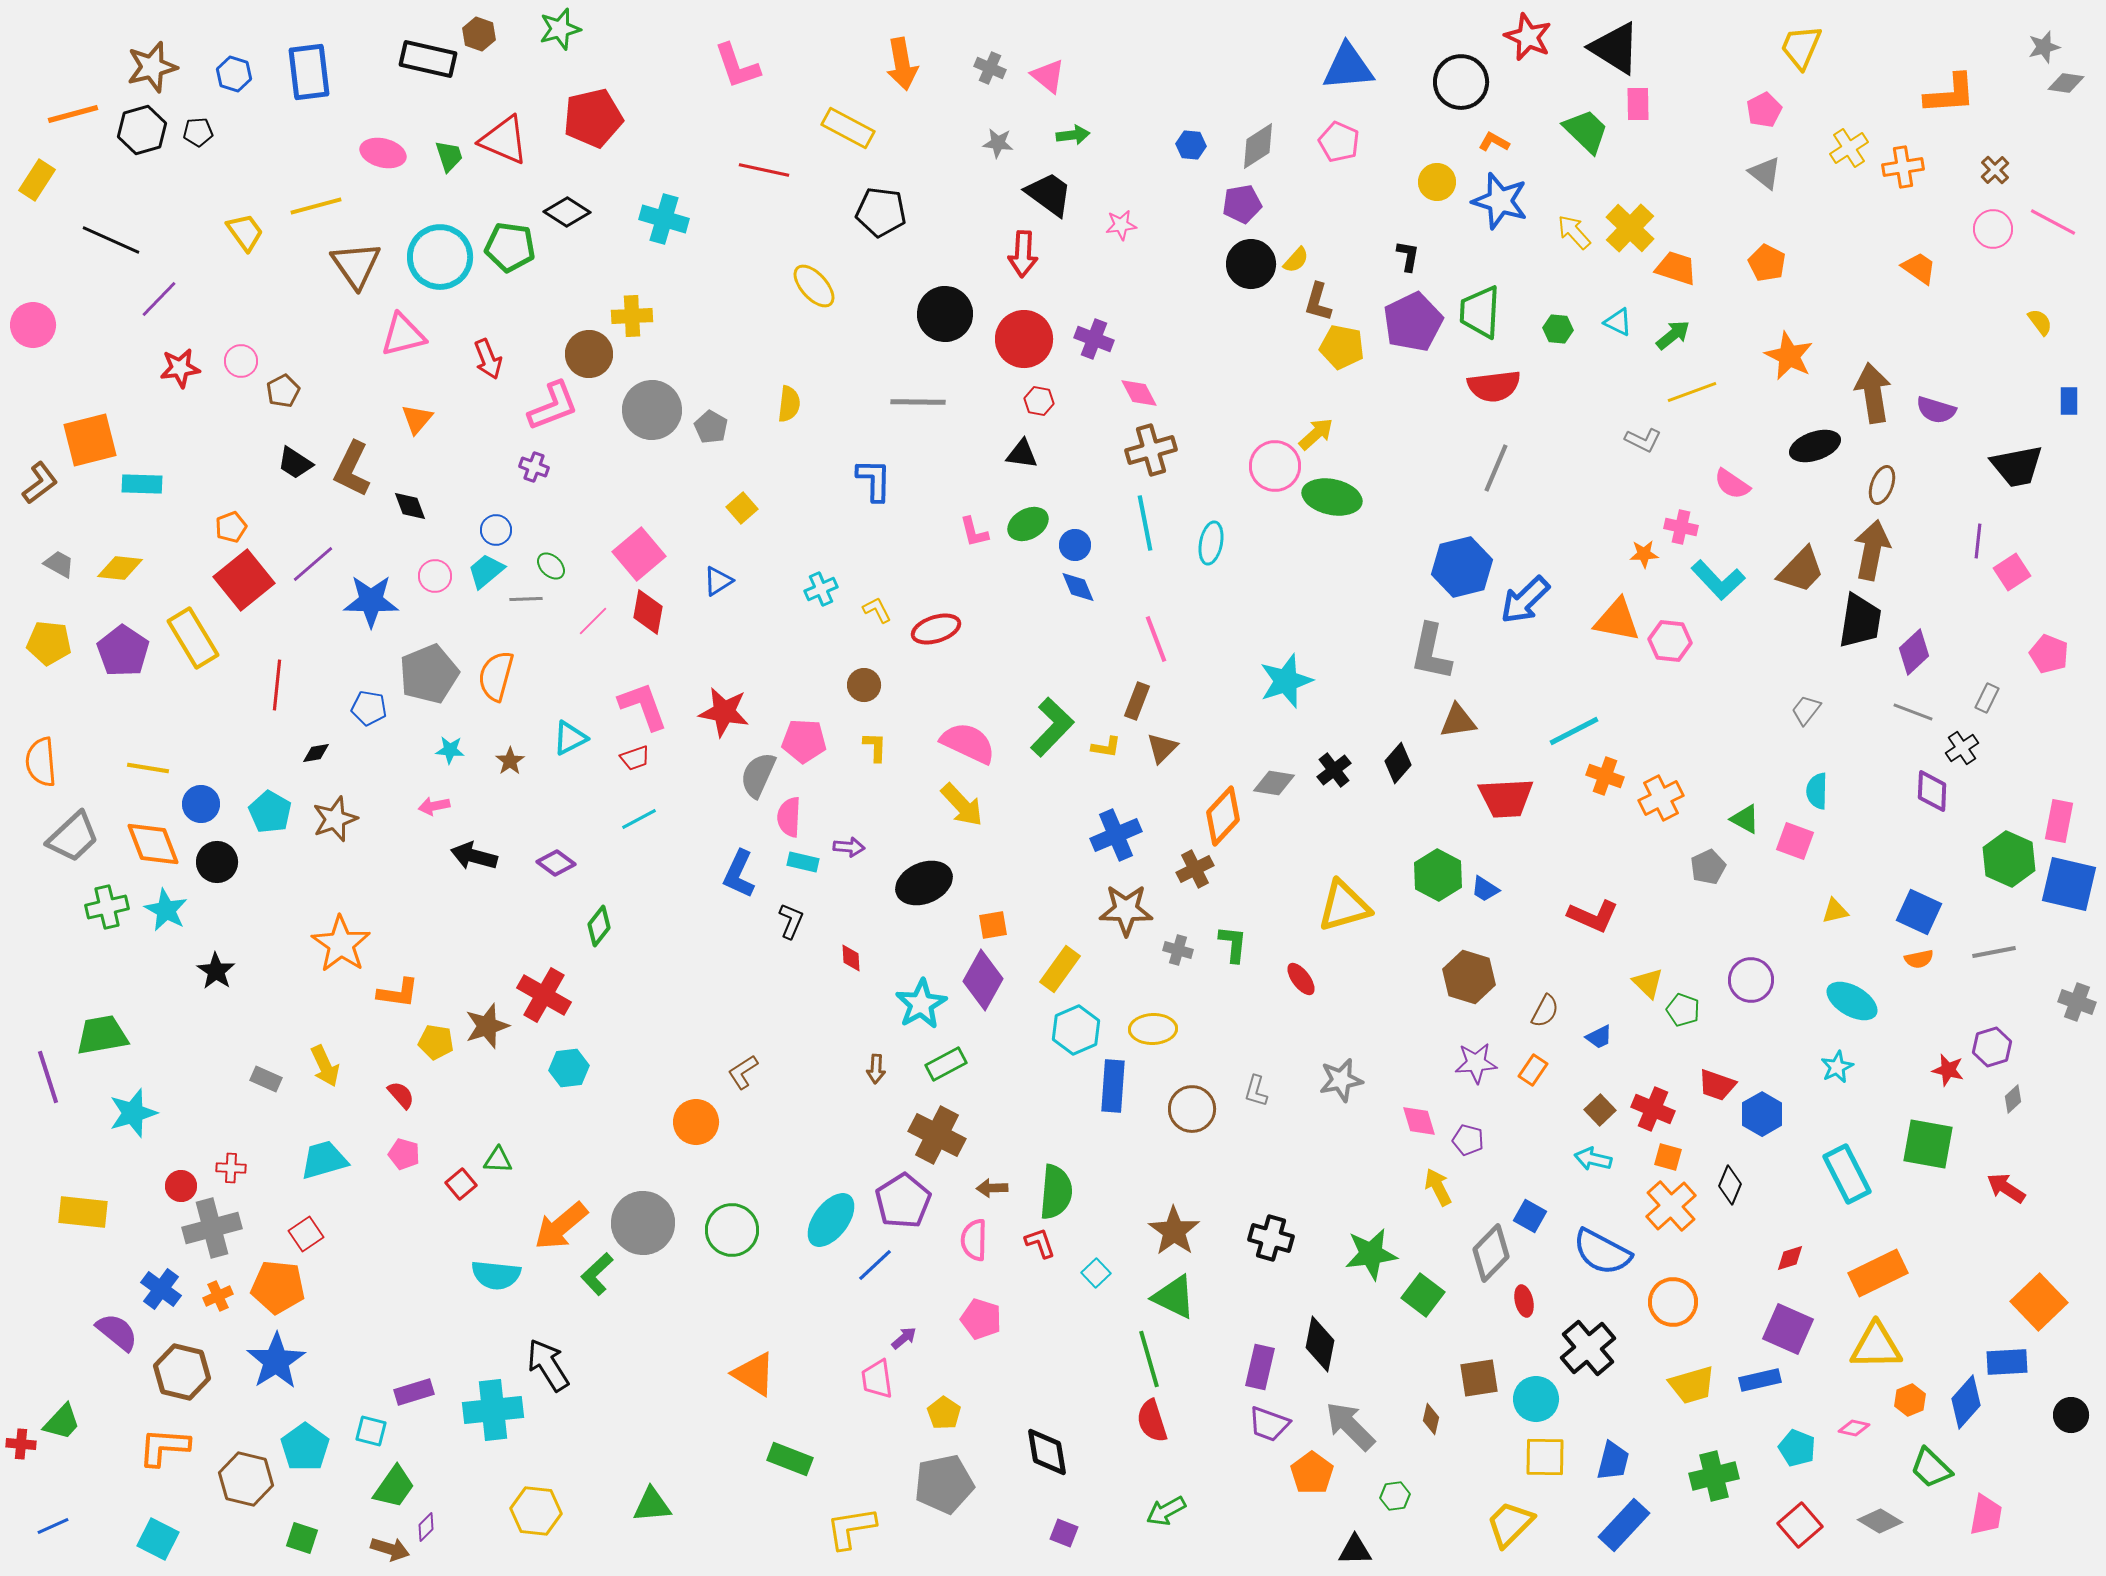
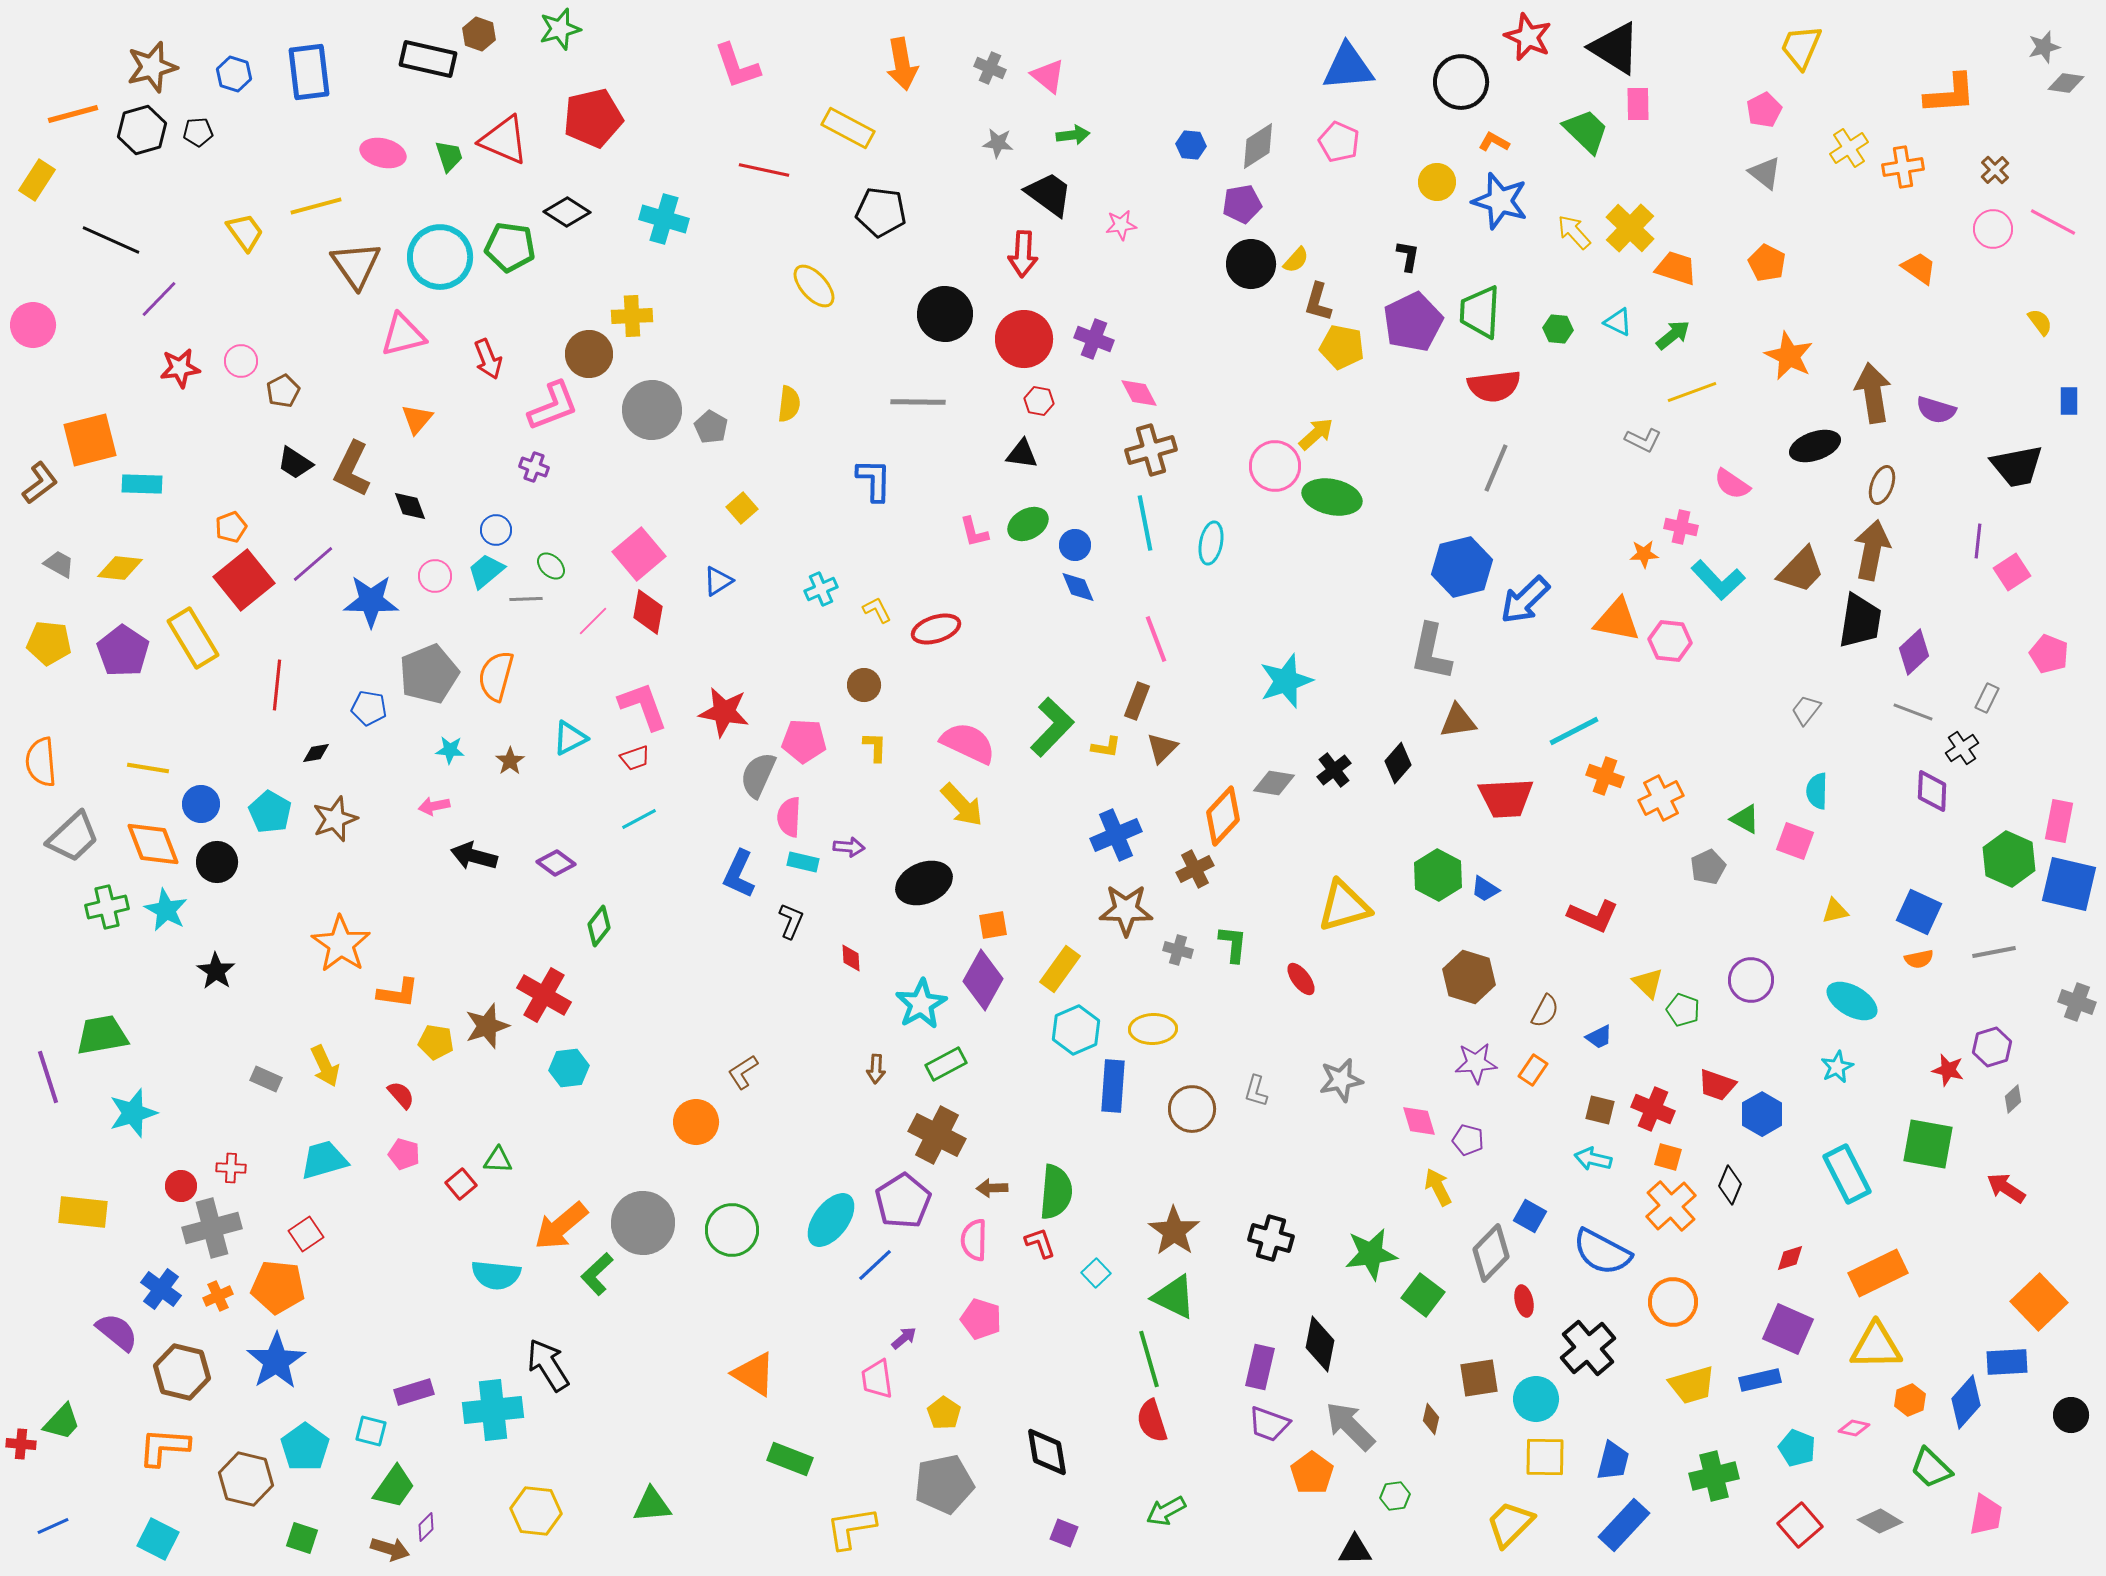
brown square at (1600, 1110): rotated 32 degrees counterclockwise
